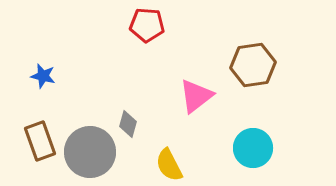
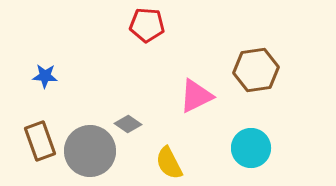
brown hexagon: moved 3 px right, 5 px down
blue star: moved 2 px right; rotated 10 degrees counterclockwise
pink triangle: rotated 12 degrees clockwise
gray diamond: rotated 72 degrees counterclockwise
cyan circle: moved 2 px left
gray circle: moved 1 px up
yellow semicircle: moved 2 px up
